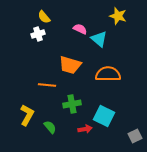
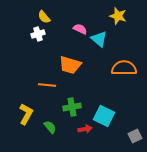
orange semicircle: moved 16 px right, 6 px up
green cross: moved 3 px down
yellow L-shape: moved 1 px left, 1 px up
